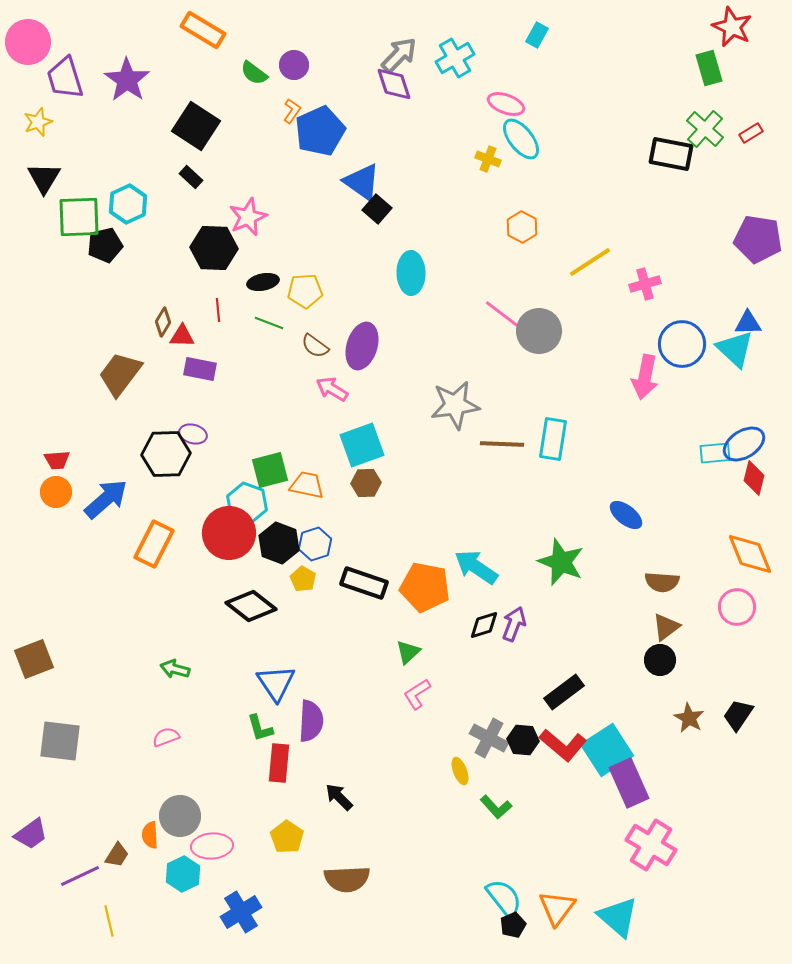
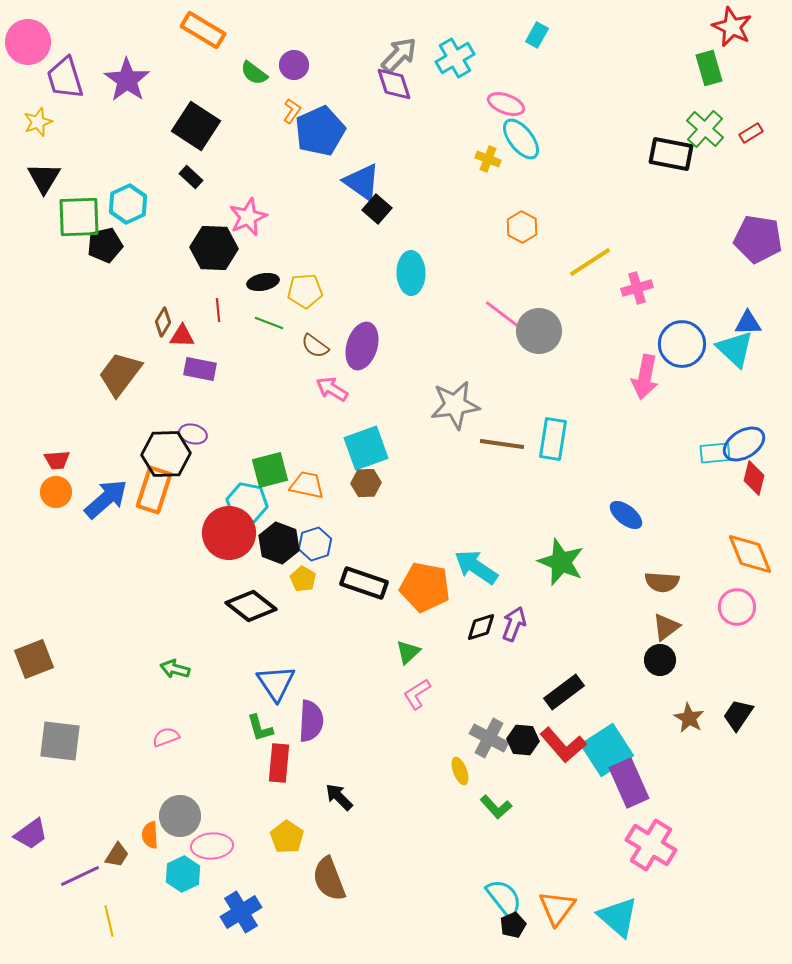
pink cross at (645, 284): moved 8 px left, 4 px down
brown line at (502, 444): rotated 6 degrees clockwise
cyan square at (362, 445): moved 4 px right, 3 px down
cyan hexagon at (247, 503): rotated 9 degrees counterclockwise
orange rectangle at (154, 544): moved 54 px up; rotated 9 degrees counterclockwise
black diamond at (484, 625): moved 3 px left, 2 px down
red L-shape at (563, 745): rotated 9 degrees clockwise
brown semicircle at (347, 879): moved 18 px left; rotated 72 degrees clockwise
